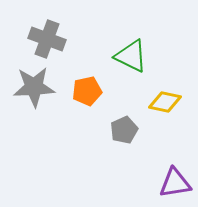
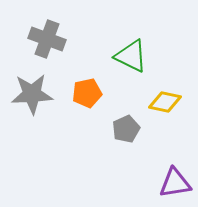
gray star: moved 2 px left, 7 px down
orange pentagon: moved 2 px down
gray pentagon: moved 2 px right, 1 px up
